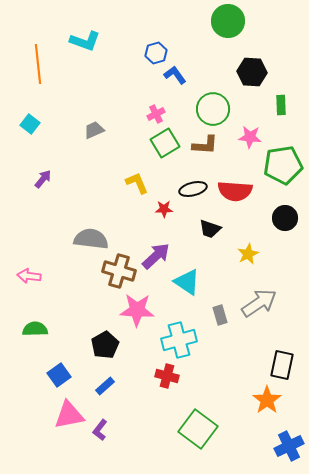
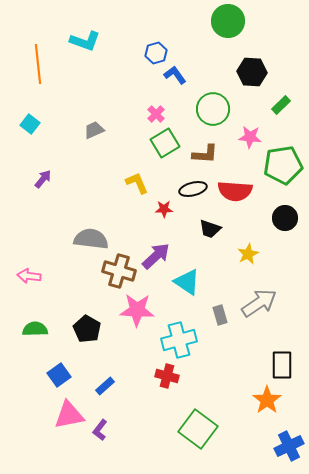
green rectangle at (281, 105): rotated 48 degrees clockwise
pink cross at (156, 114): rotated 18 degrees counterclockwise
brown L-shape at (205, 145): moved 9 px down
black pentagon at (105, 345): moved 18 px left, 16 px up; rotated 12 degrees counterclockwise
black rectangle at (282, 365): rotated 12 degrees counterclockwise
